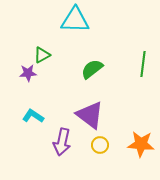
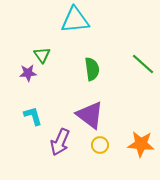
cyan triangle: rotated 8 degrees counterclockwise
green triangle: rotated 36 degrees counterclockwise
green line: rotated 55 degrees counterclockwise
green semicircle: rotated 120 degrees clockwise
cyan L-shape: rotated 40 degrees clockwise
purple arrow: moved 2 px left; rotated 12 degrees clockwise
